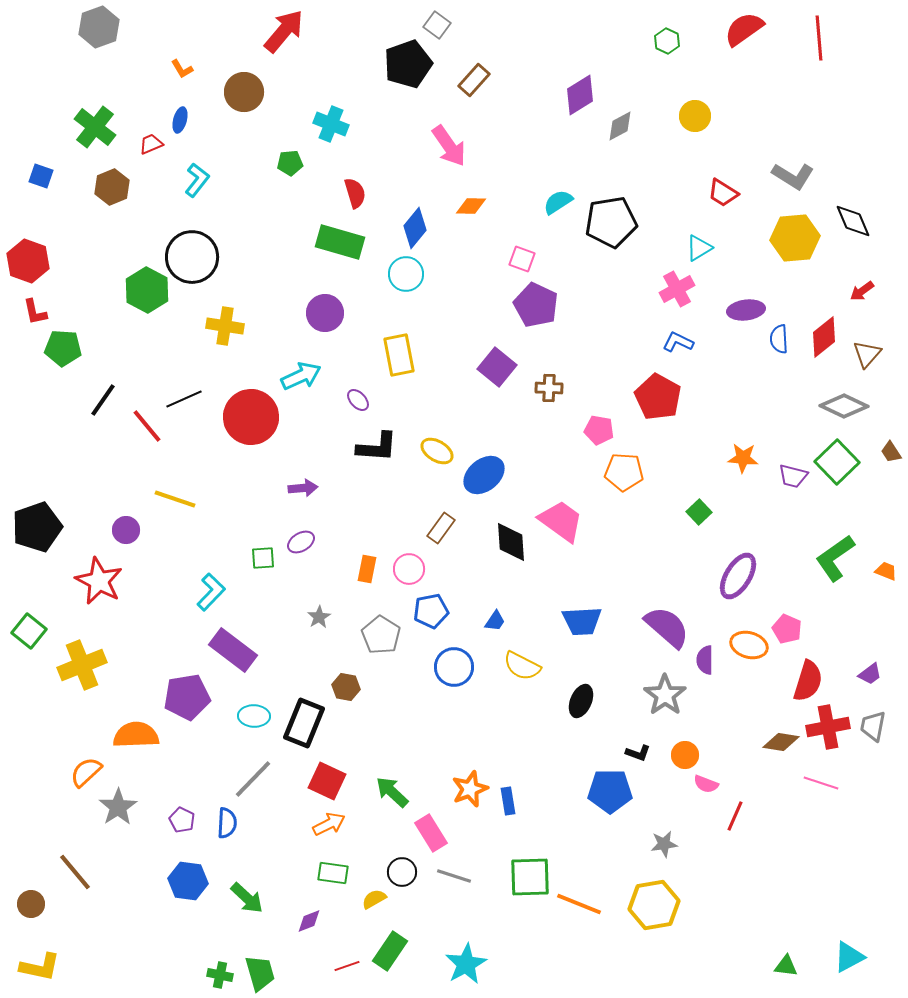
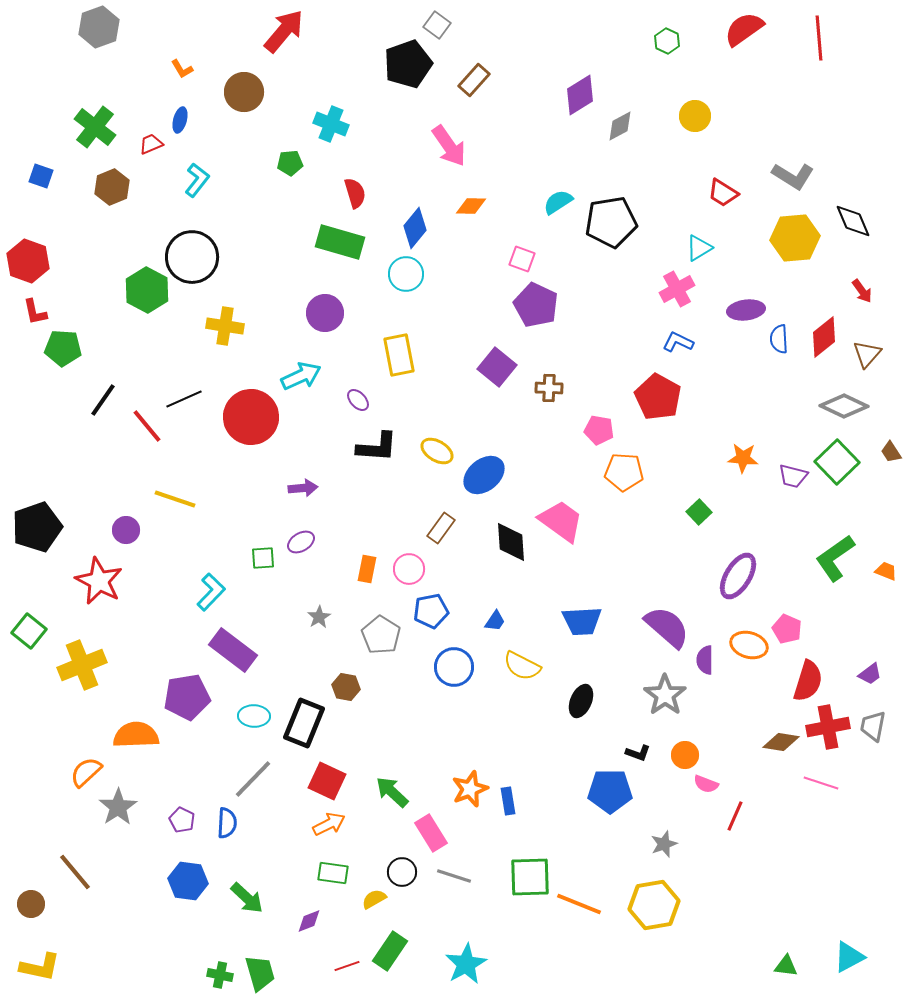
red arrow at (862, 291): rotated 90 degrees counterclockwise
gray star at (664, 844): rotated 12 degrees counterclockwise
